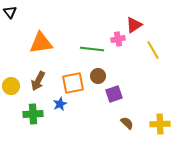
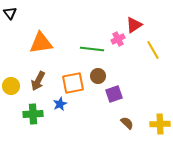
black triangle: moved 1 px down
pink cross: rotated 16 degrees counterclockwise
